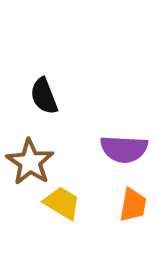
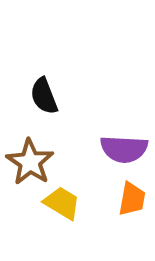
orange trapezoid: moved 1 px left, 6 px up
